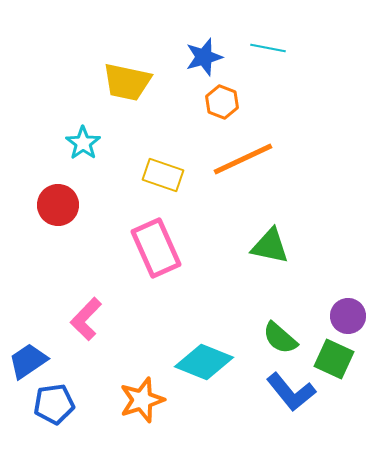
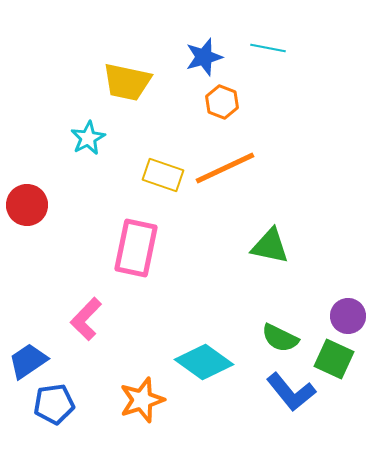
cyan star: moved 5 px right, 5 px up; rotated 8 degrees clockwise
orange line: moved 18 px left, 9 px down
red circle: moved 31 px left
pink rectangle: moved 20 px left; rotated 36 degrees clockwise
green semicircle: rotated 15 degrees counterclockwise
cyan diamond: rotated 14 degrees clockwise
